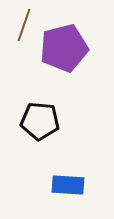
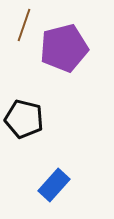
black pentagon: moved 16 px left, 2 px up; rotated 9 degrees clockwise
blue rectangle: moved 14 px left; rotated 52 degrees counterclockwise
